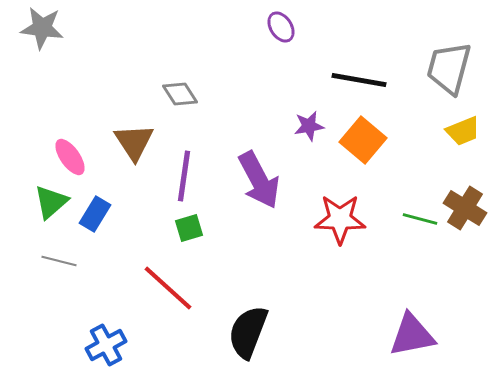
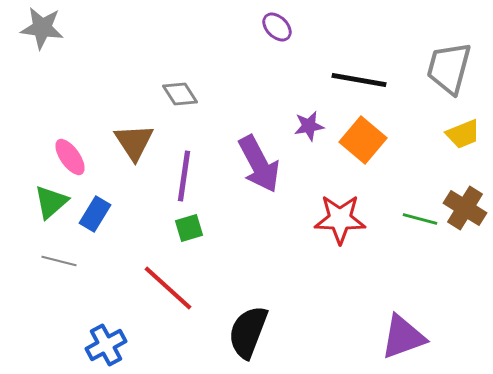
purple ellipse: moved 4 px left; rotated 12 degrees counterclockwise
yellow trapezoid: moved 3 px down
purple arrow: moved 16 px up
purple triangle: moved 9 px left, 2 px down; rotated 9 degrees counterclockwise
